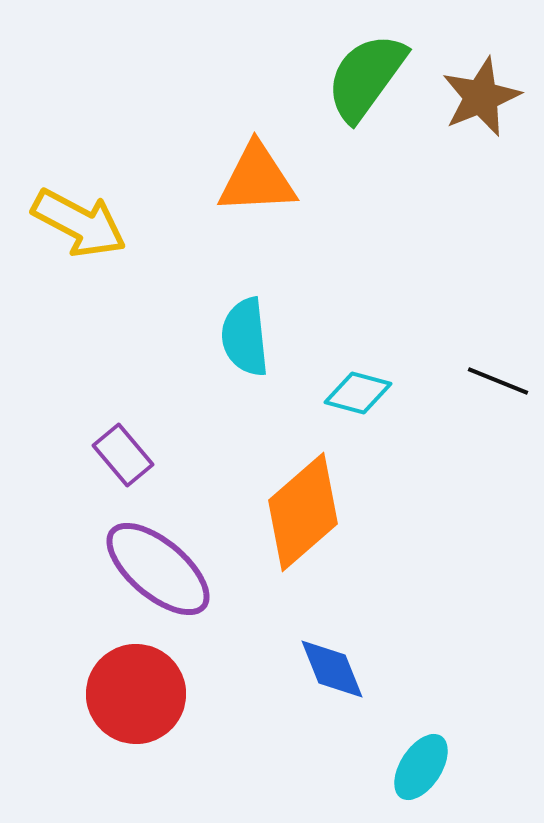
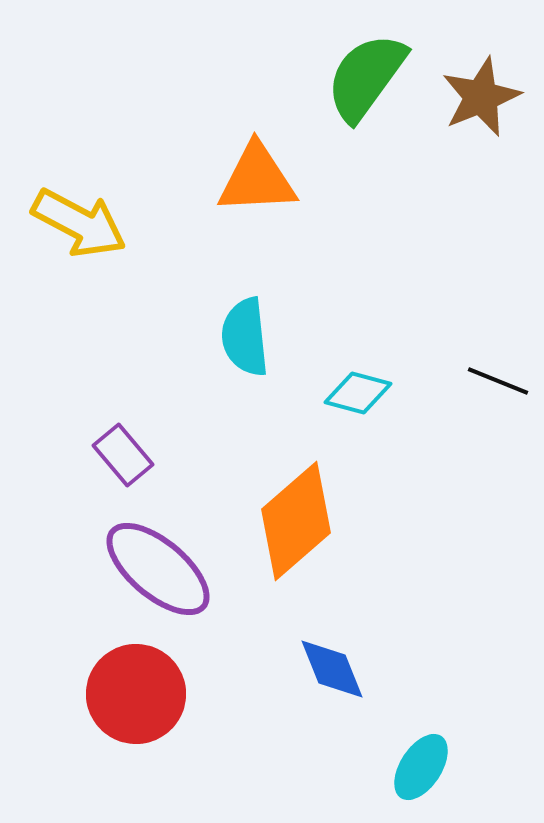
orange diamond: moved 7 px left, 9 px down
